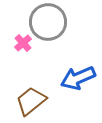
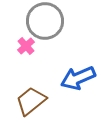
gray circle: moved 3 px left, 1 px up
pink cross: moved 3 px right, 3 px down
